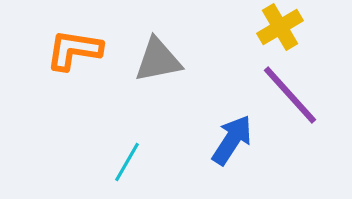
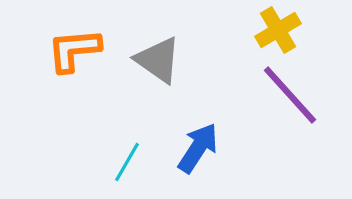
yellow cross: moved 2 px left, 3 px down
orange L-shape: rotated 14 degrees counterclockwise
gray triangle: rotated 46 degrees clockwise
blue arrow: moved 34 px left, 8 px down
